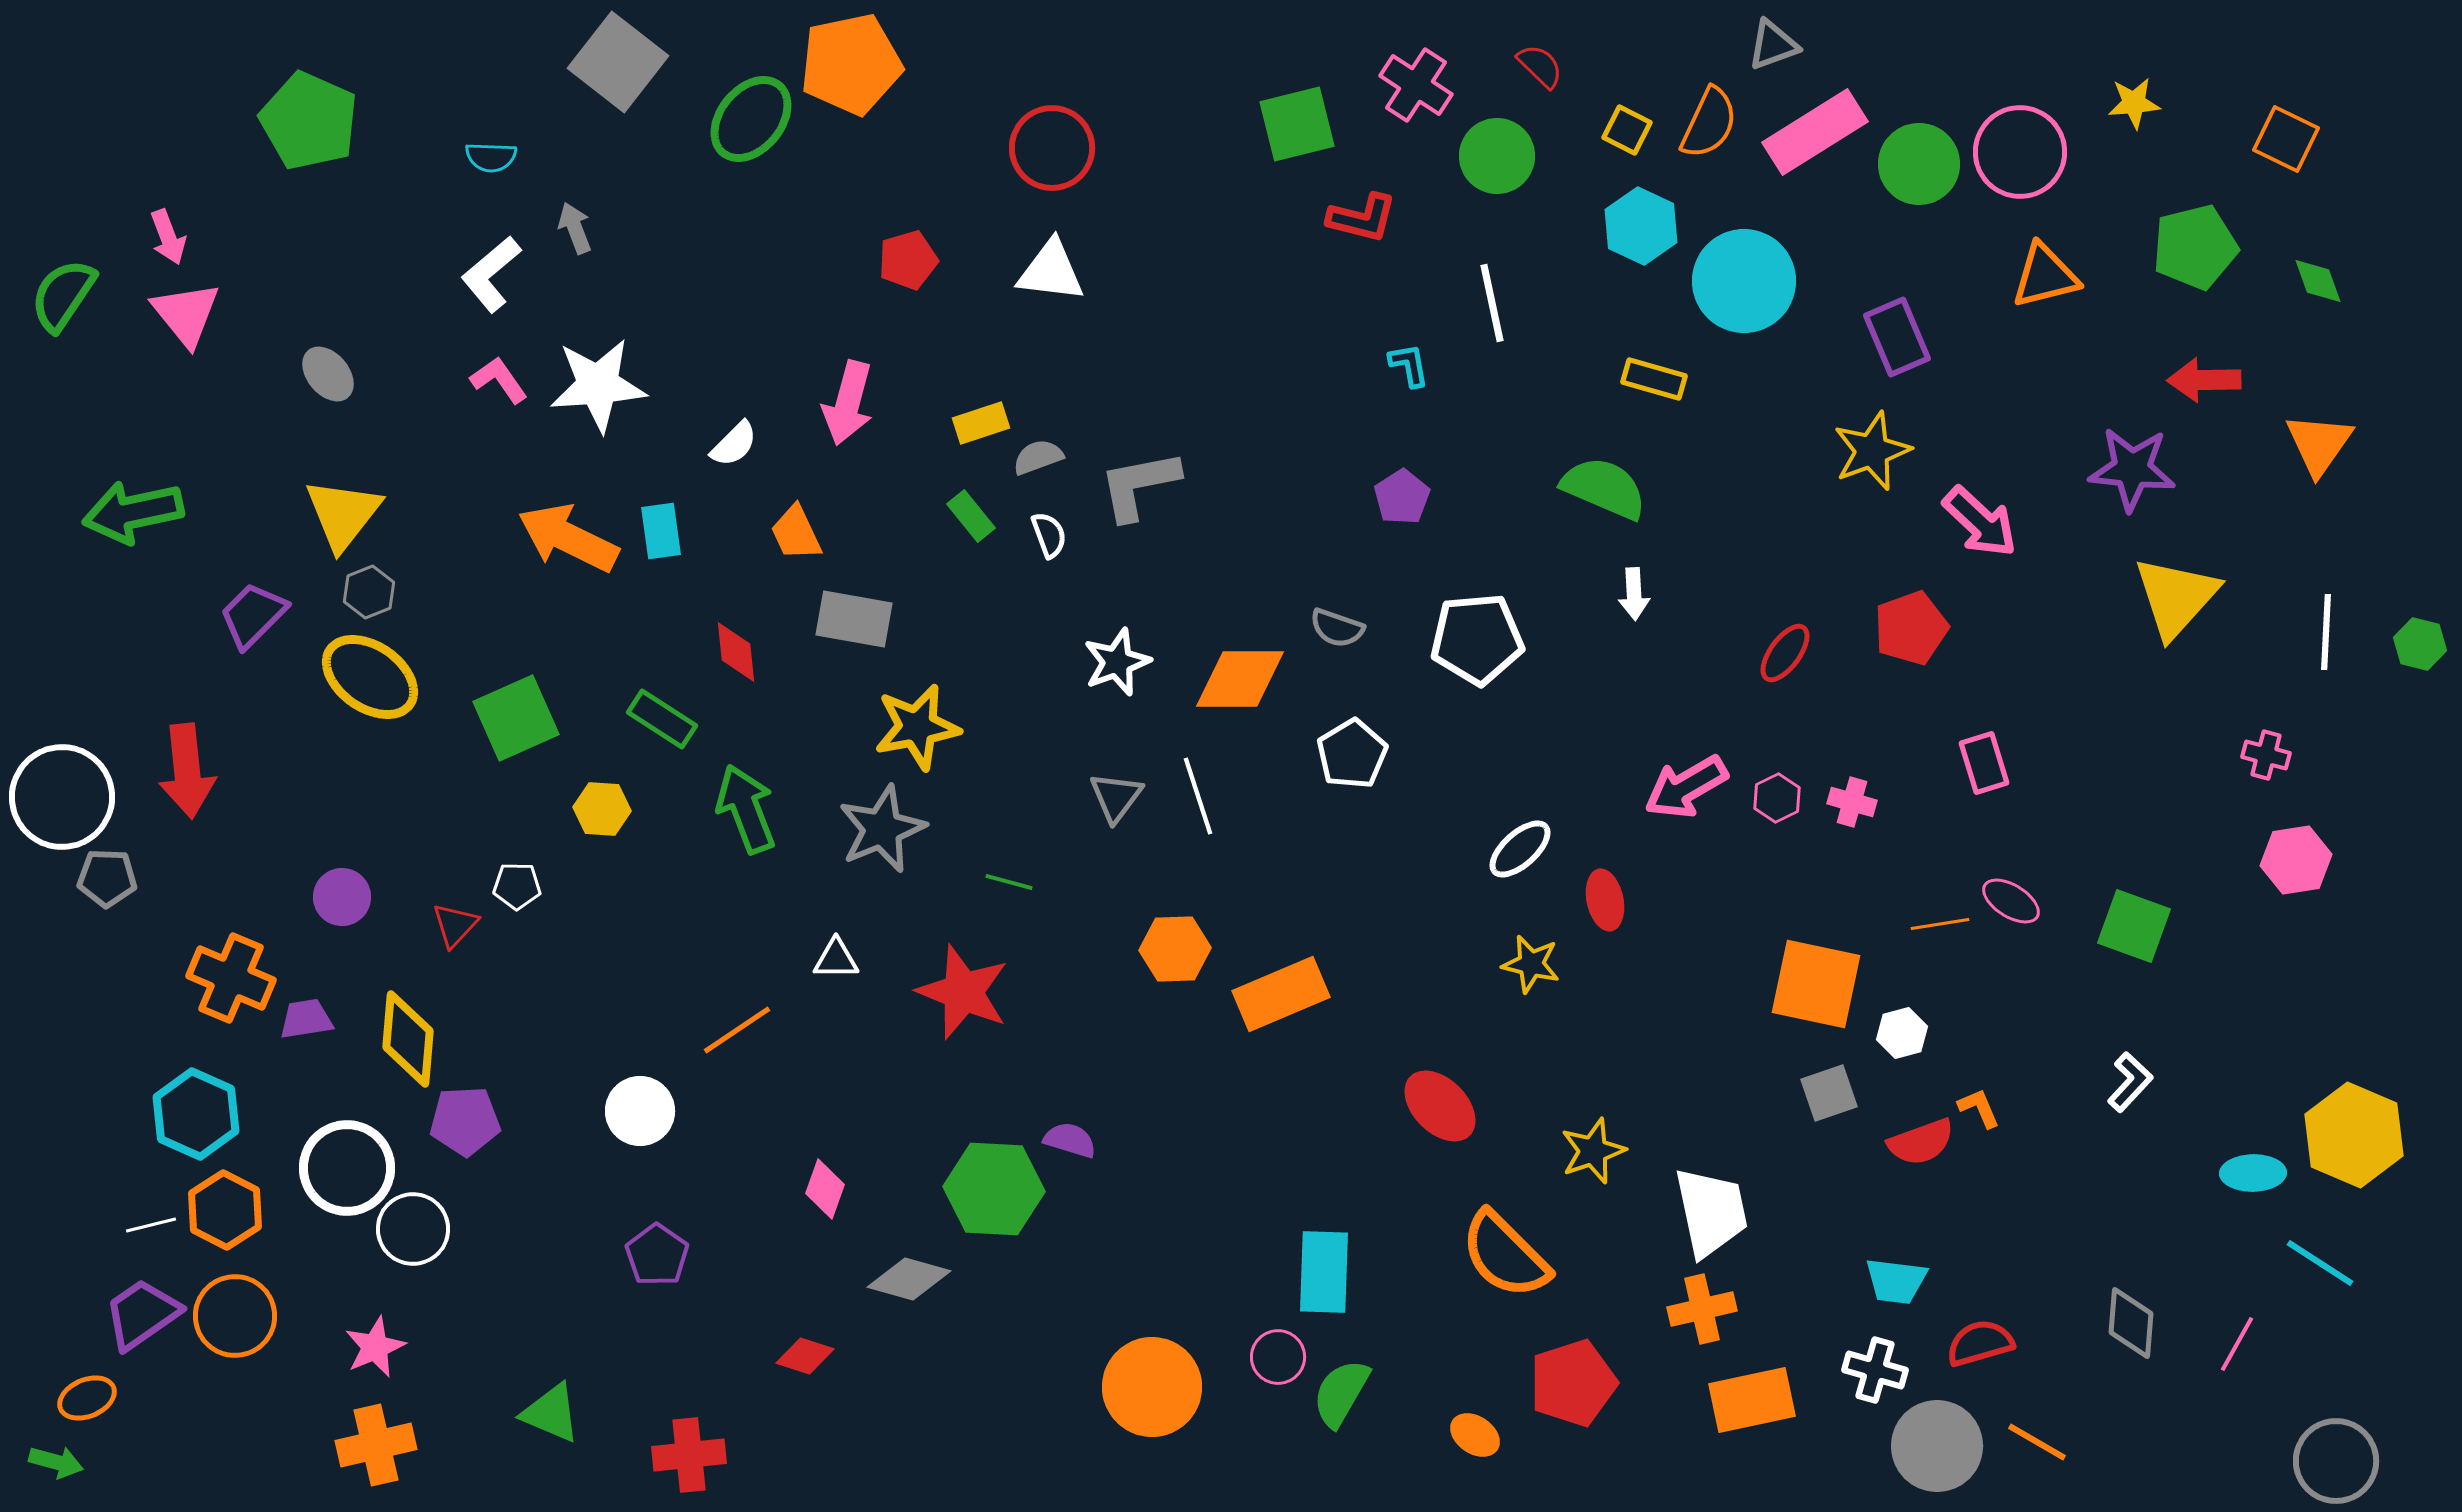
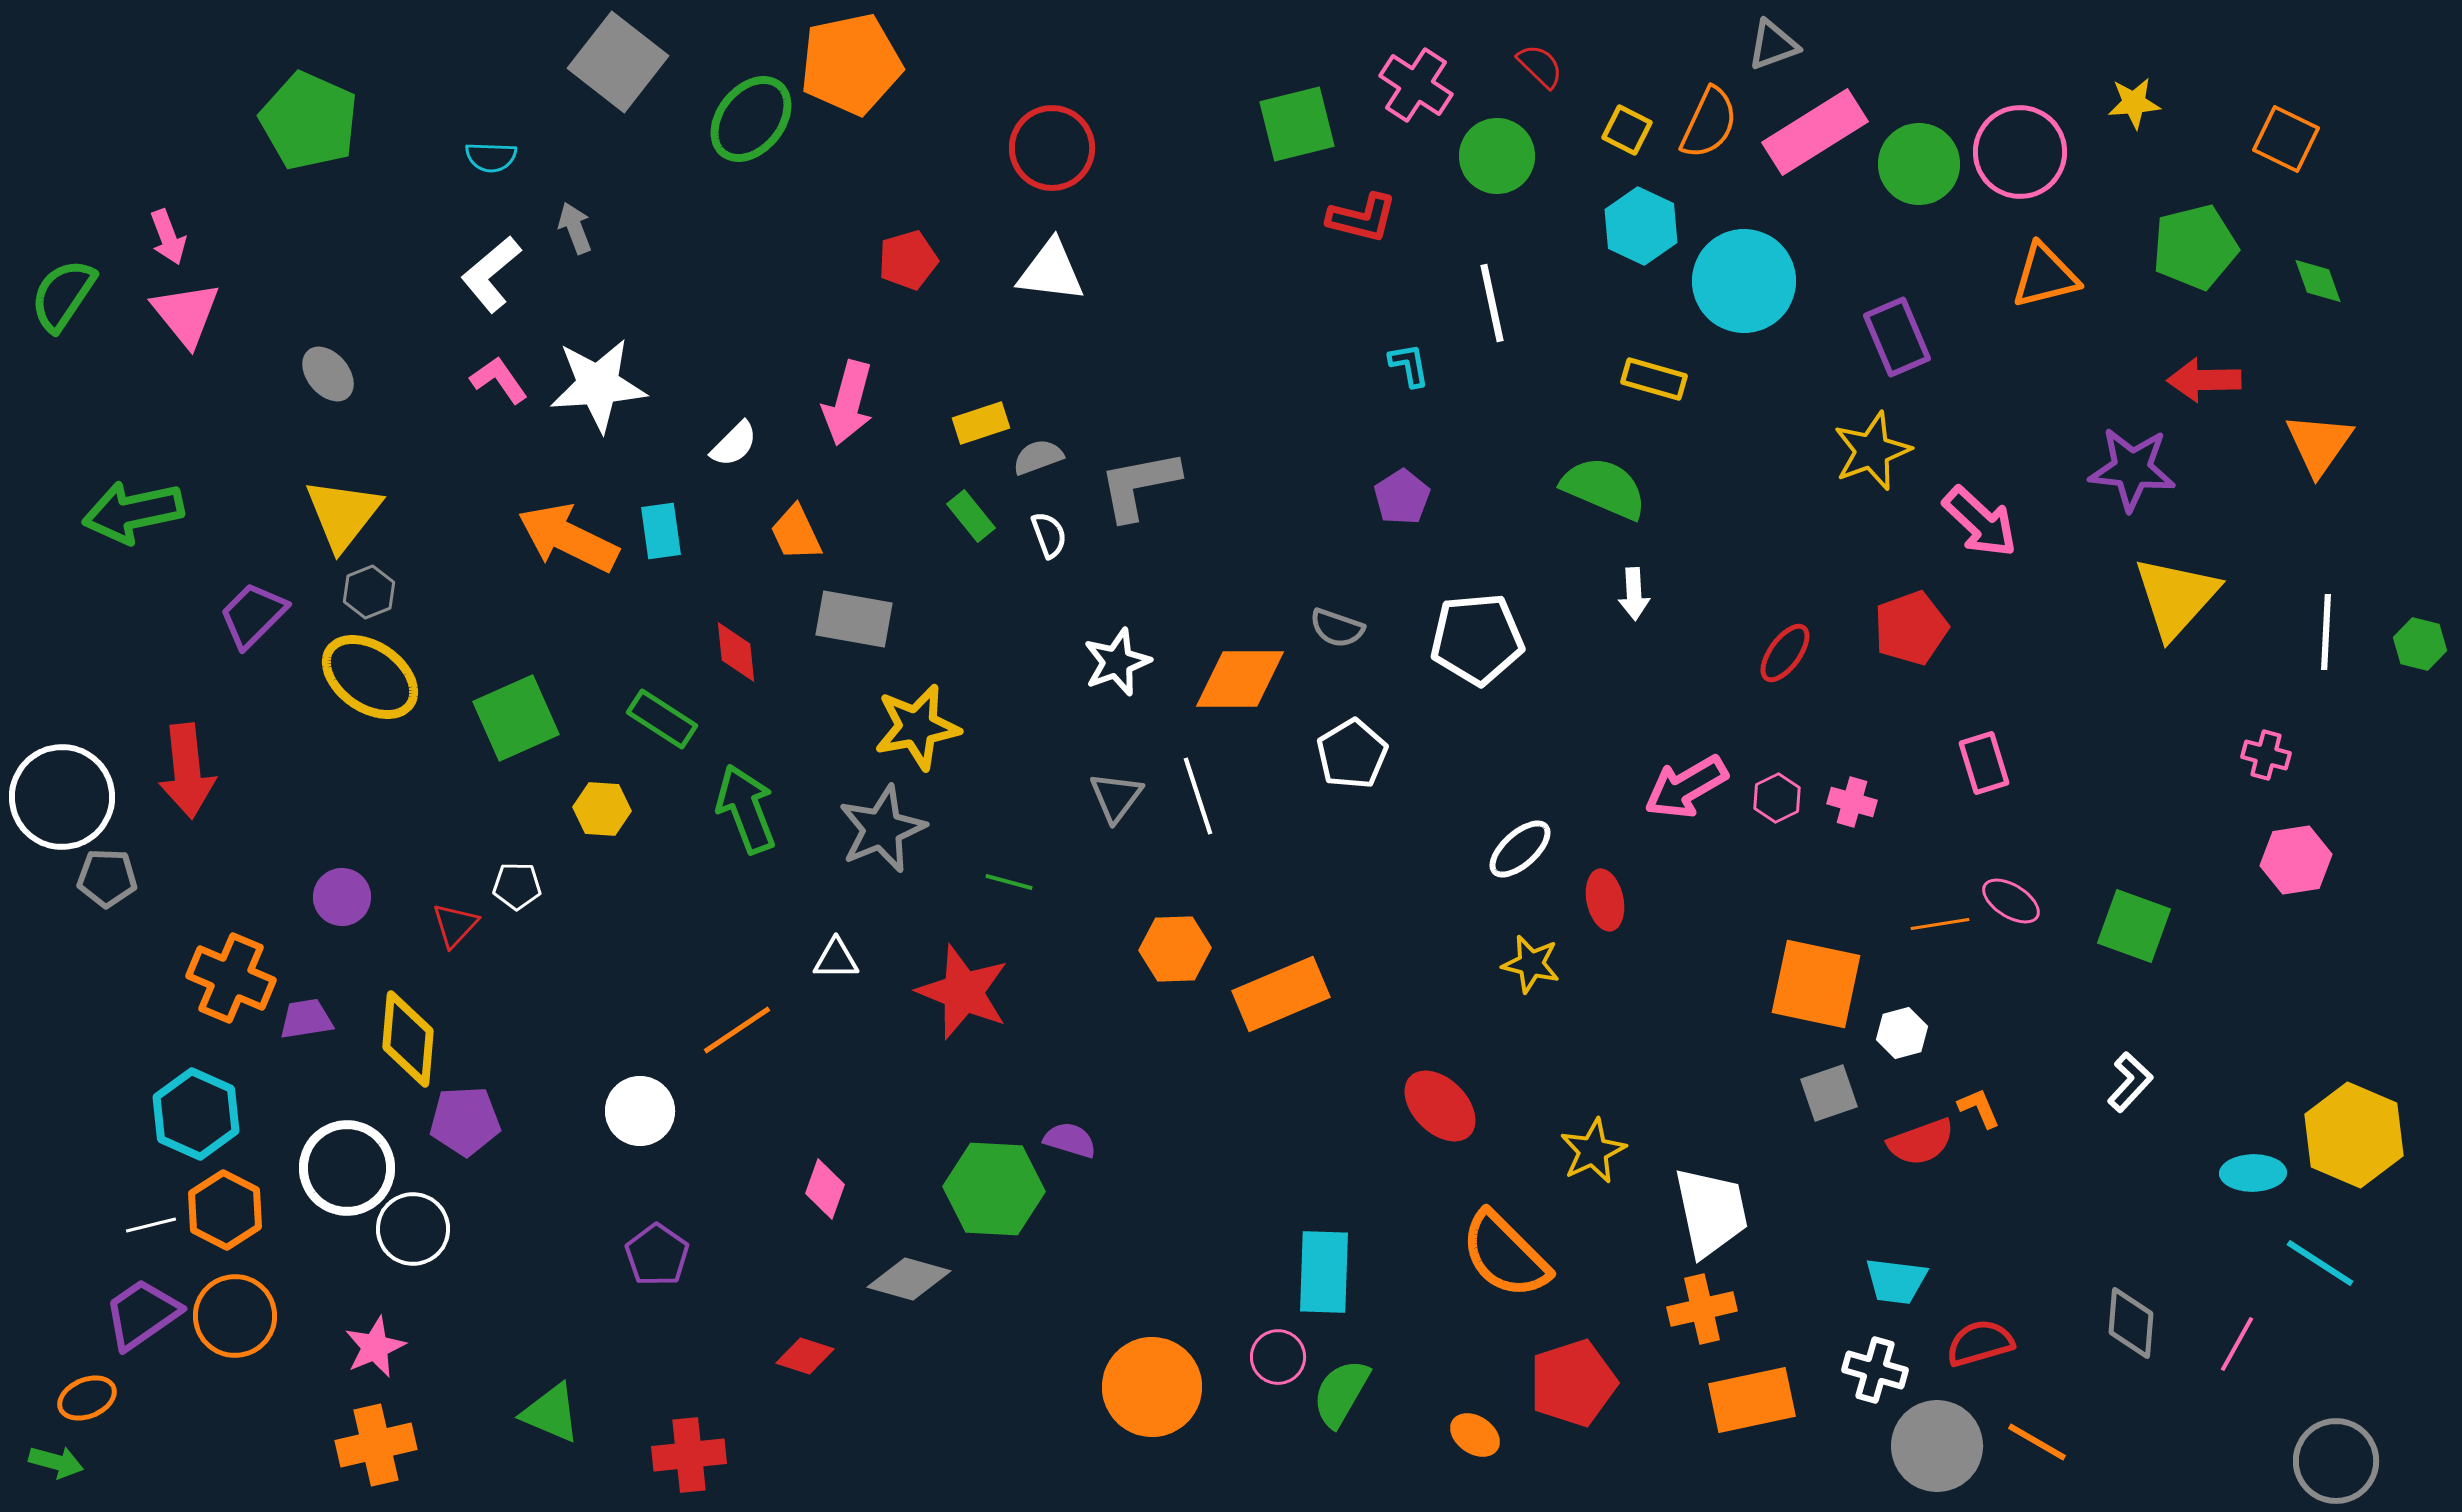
yellow star at (1593, 1151): rotated 6 degrees counterclockwise
